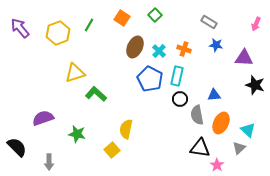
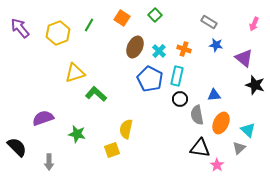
pink arrow: moved 2 px left
purple triangle: rotated 36 degrees clockwise
yellow square: rotated 21 degrees clockwise
